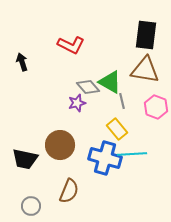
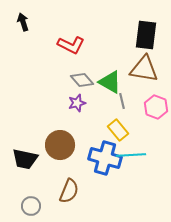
black arrow: moved 1 px right, 40 px up
brown triangle: moved 1 px left, 1 px up
gray diamond: moved 6 px left, 7 px up
yellow rectangle: moved 1 px right, 1 px down
cyan line: moved 1 px left, 1 px down
